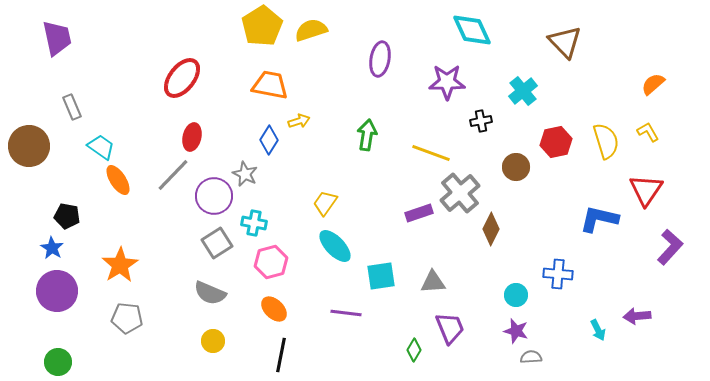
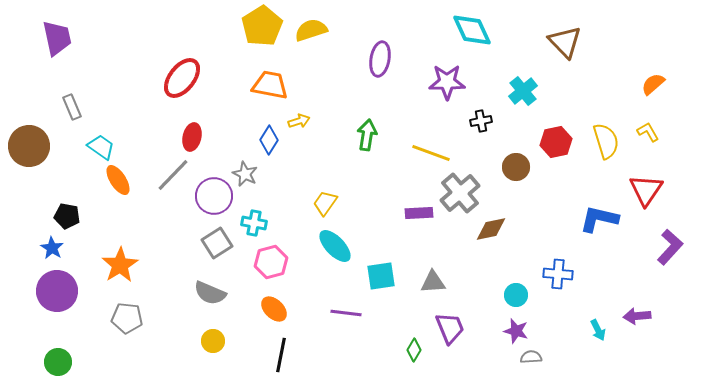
purple rectangle at (419, 213): rotated 16 degrees clockwise
brown diamond at (491, 229): rotated 52 degrees clockwise
